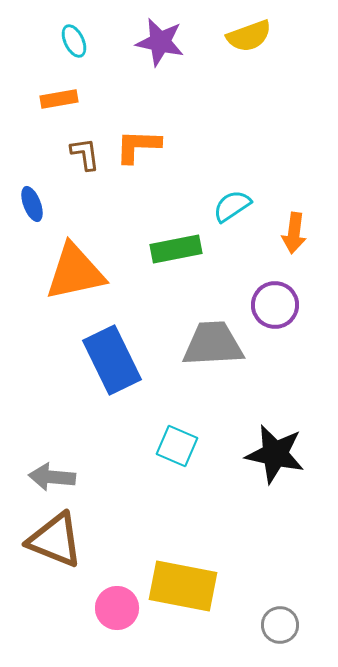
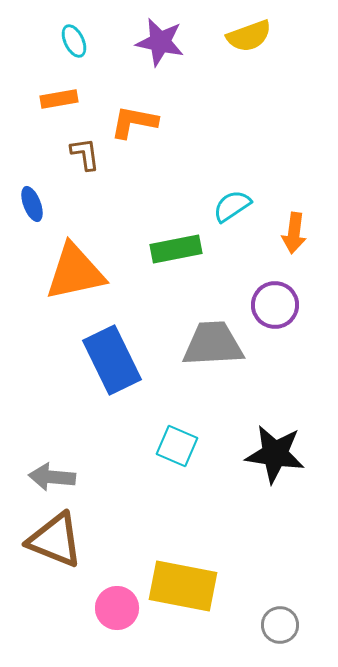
orange L-shape: moved 4 px left, 24 px up; rotated 9 degrees clockwise
black star: rotated 4 degrees counterclockwise
